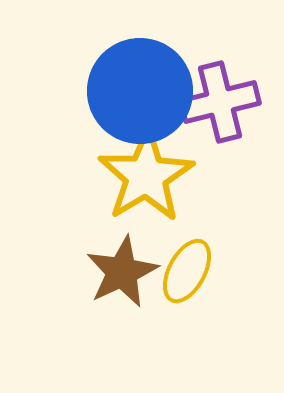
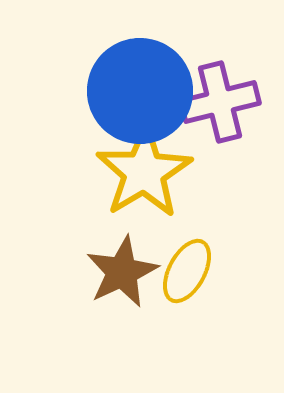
yellow star: moved 2 px left, 4 px up
